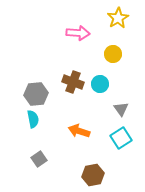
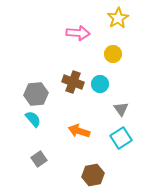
cyan semicircle: rotated 30 degrees counterclockwise
